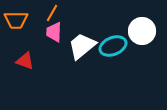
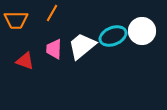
pink trapezoid: moved 17 px down
cyan ellipse: moved 10 px up
